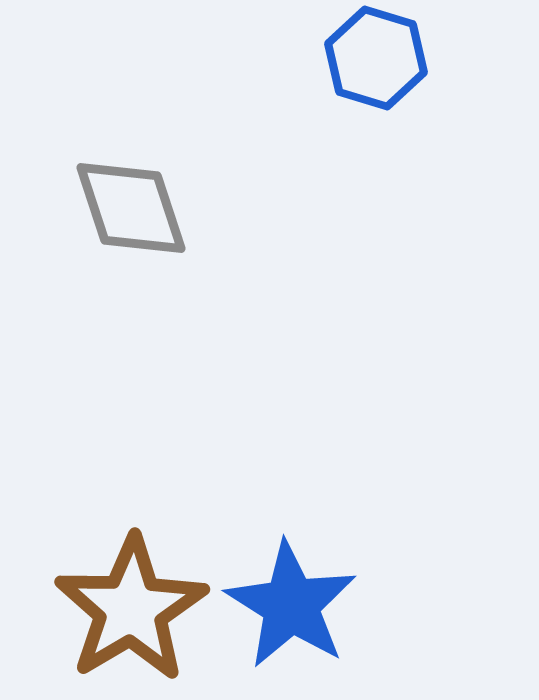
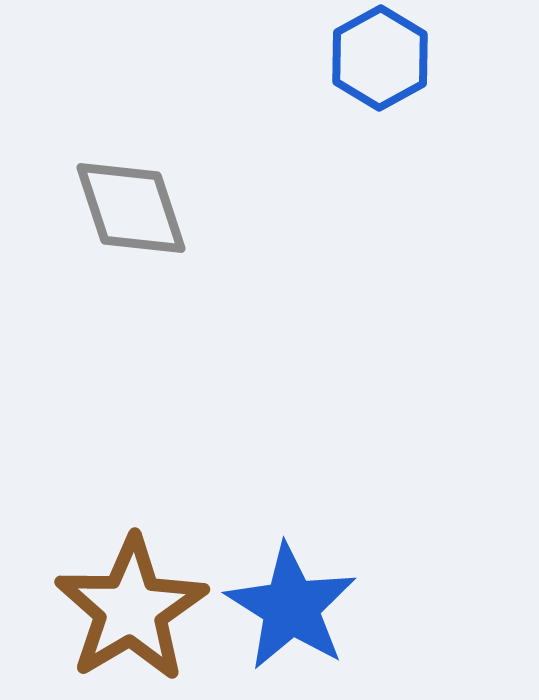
blue hexagon: moved 4 px right; rotated 14 degrees clockwise
blue star: moved 2 px down
